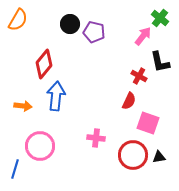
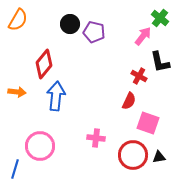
orange arrow: moved 6 px left, 14 px up
